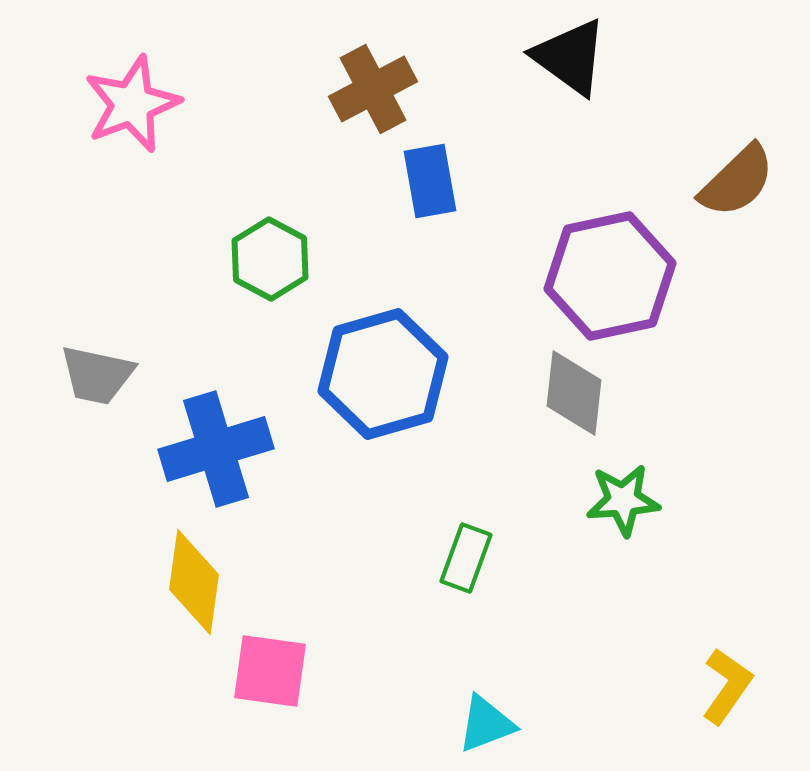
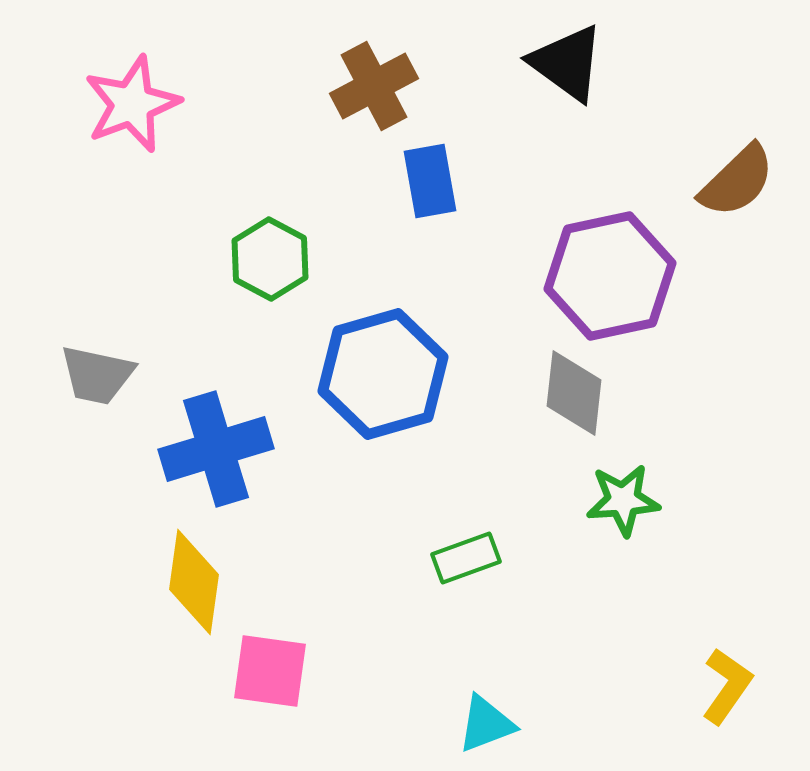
black triangle: moved 3 px left, 6 px down
brown cross: moved 1 px right, 3 px up
green rectangle: rotated 50 degrees clockwise
